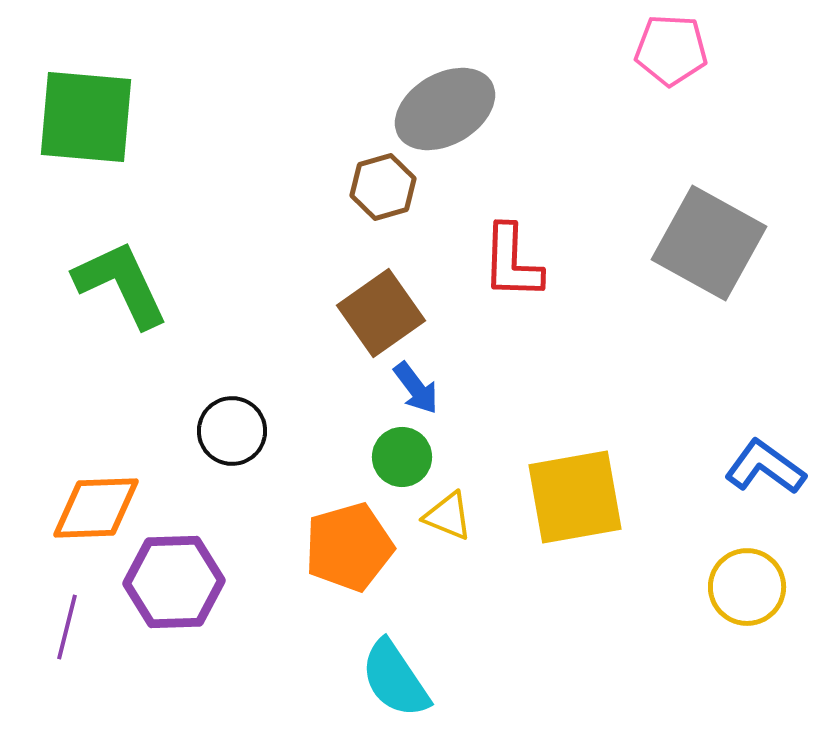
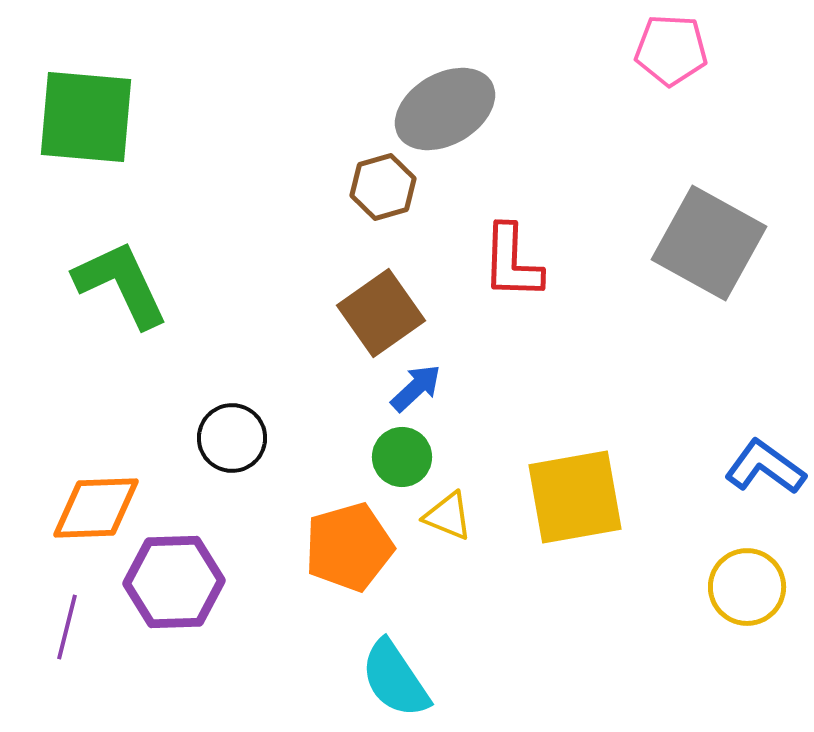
blue arrow: rotated 96 degrees counterclockwise
black circle: moved 7 px down
